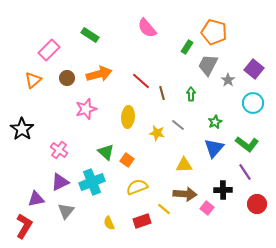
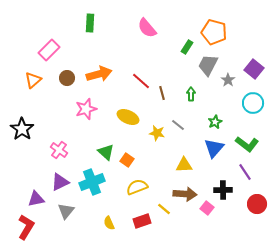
green rectangle at (90, 35): moved 12 px up; rotated 60 degrees clockwise
yellow ellipse at (128, 117): rotated 70 degrees counterclockwise
red L-shape at (24, 226): moved 2 px right, 1 px down
